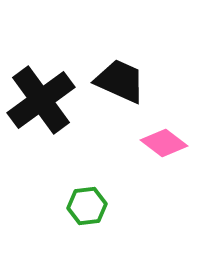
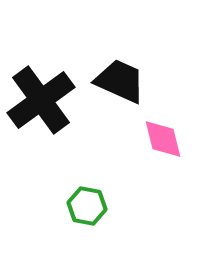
pink diamond: moved 1 px left, 4 px up; rotated 39 degrees clockwise
green hexagon: rotated 18 degrees clockwise
